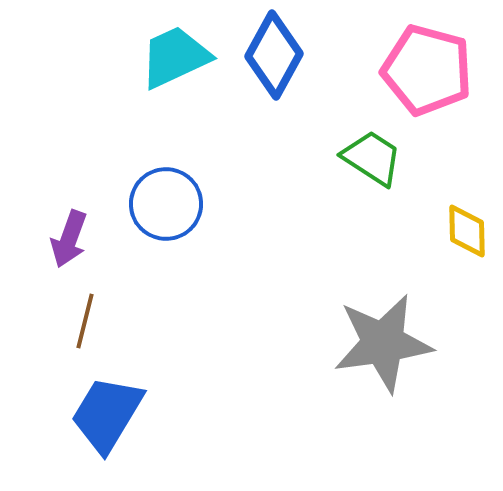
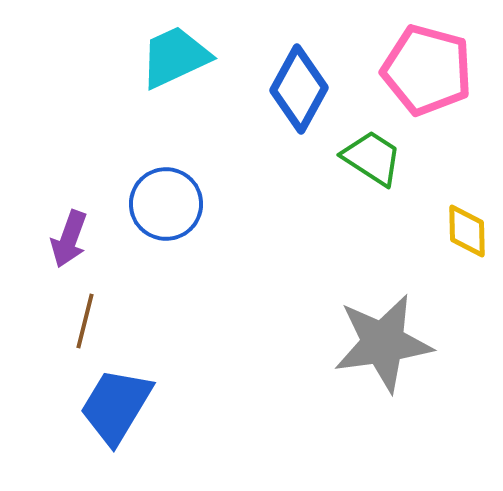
blue diamond: moved 25 px right, 34 px down
blue trapezoid: moved 9 px right, 8 px up
